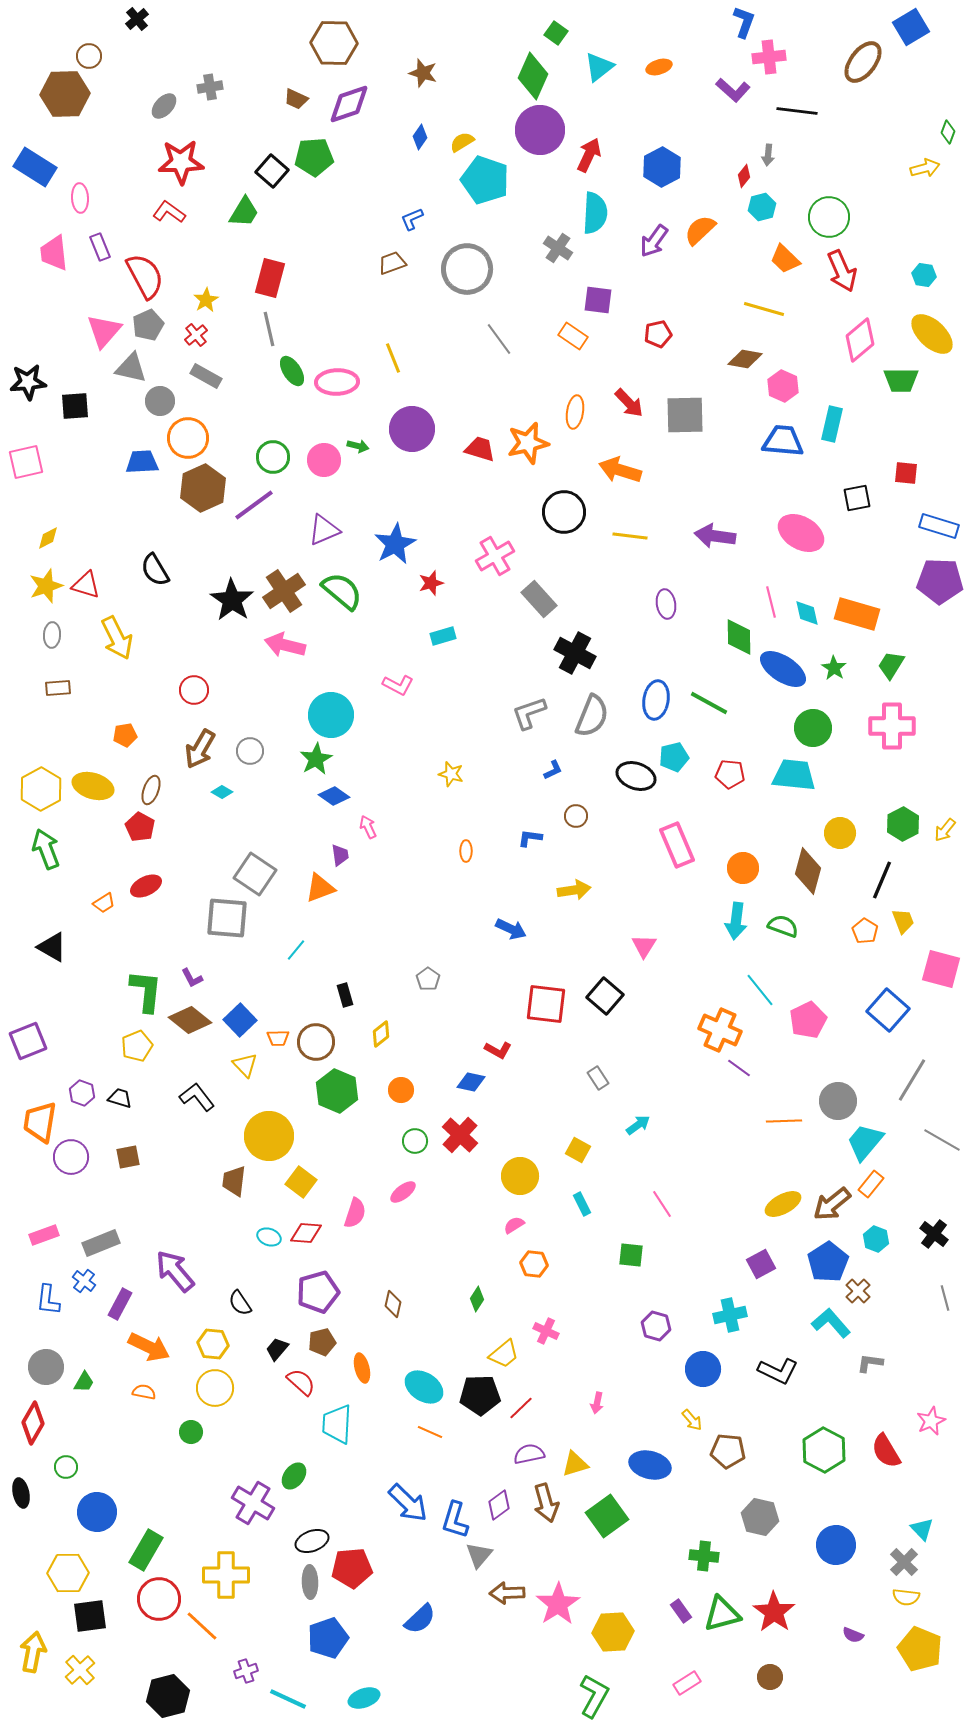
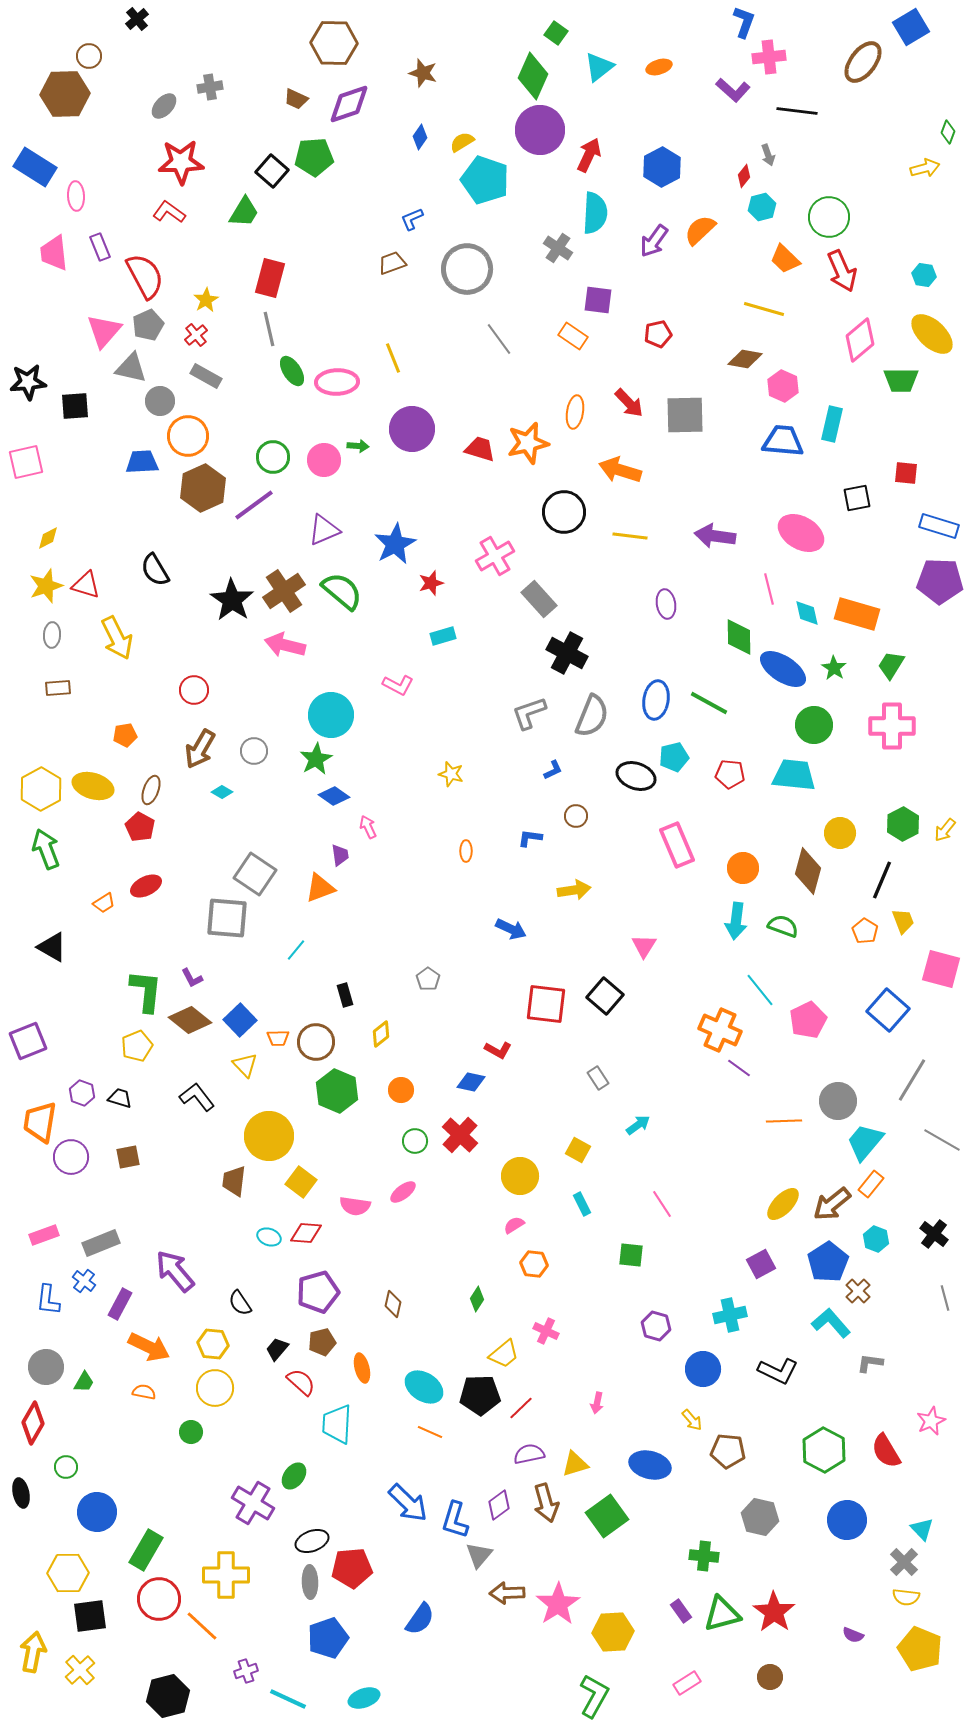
gray arrow at (768, 155): rotated 25 degrees counterclockwise
pink ellipse at (80, 198): moved 4 px left, 2 px up
orange circle at (188, 438): moved 2 px up
green arrow at (358, 446): rotated 10 degrees counterclockwise
pink line at (771, 602): moved 2 px left, 13 px up
black cross at (575, 653): moved 8 px left
green circle at (813, 728): moved 1 px right, 3 px up
gray circle at (250, 751): moved 4 px right
yellow ellipse at (783, 1204): rotated 18 degrees counterclockwise
pink semicircle at (355, 1213): moved 7 px up; rotated 80 degrees clockwise
blue circle at (836, 1545): moved 11 px right, 25 px up
blue semicircle at (420, 1619): rotated 12 degrees counterclockwise
